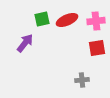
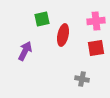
red ellipse: moved 4 px left, 15 px down; rotated 55 degrees counterclockwise
purple arrow: moved 8 px down; rotated 12 degrees counterclockwise
red square: moved 1 px left
gray cross: moved 1 px up; rotated 16 degrees clockwise
